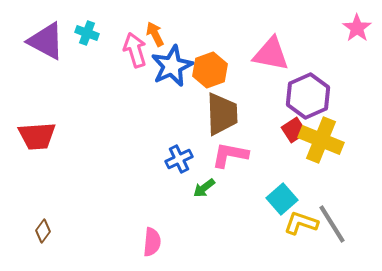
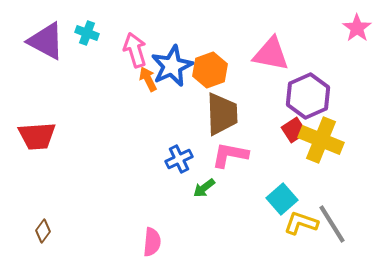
orange arrow: moved 7 px left, 45 px down
